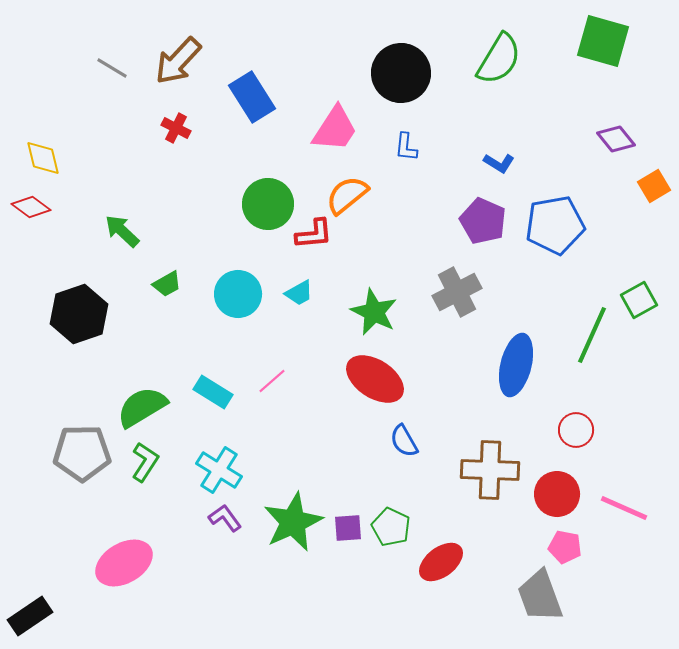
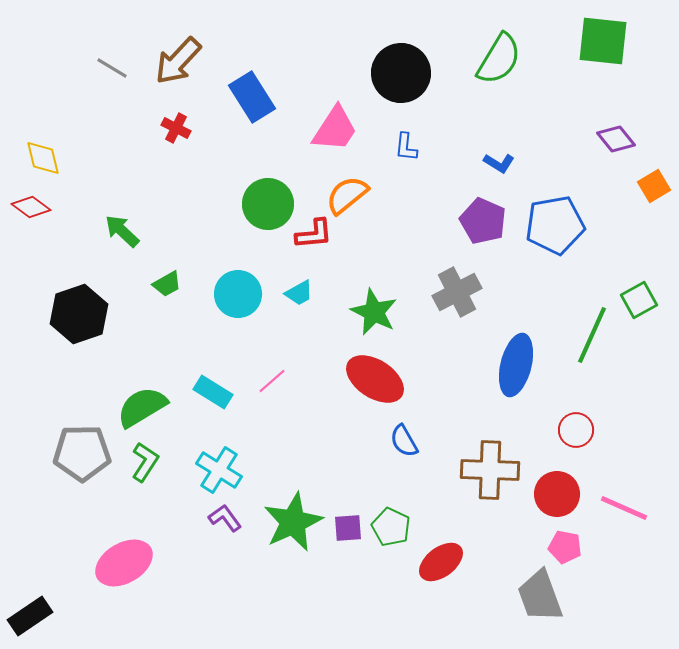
green square at (603, 41): rotated 10 degrees counterclockwise
